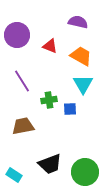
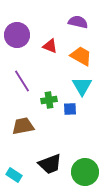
cyan triangle: moved 1 px left, 2 px down
